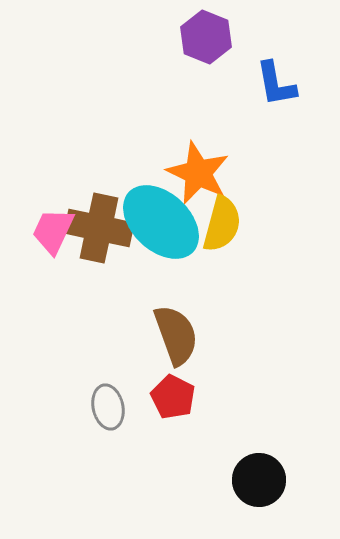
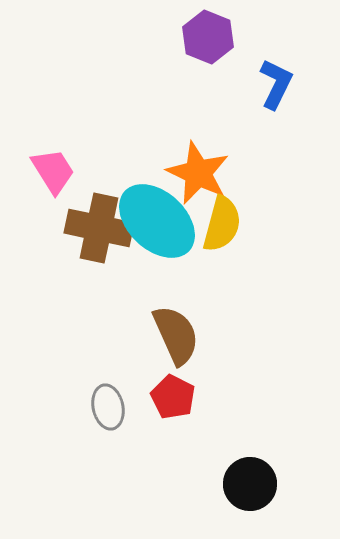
purple hexagon: moved 2 px right
blue L-shape: rotated 144 degrees counterclockwise
cyan ellipse: moved 4 px left, 1 px up
pink trapezoid: moved 60 px up; rotated 123 degrees clockwise
brown semicircle: rotated 4 degrees counterclockwise
black circle: moved 9 px left, 4 px down
